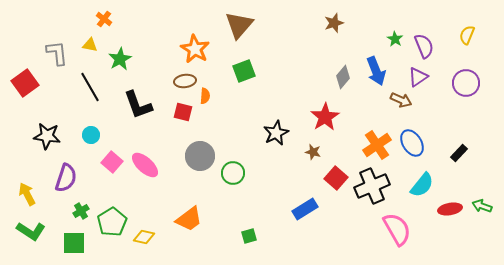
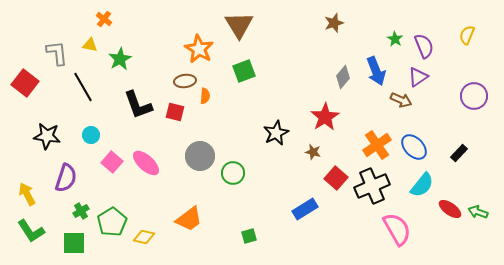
brown triangle at (239, 25): rotated 12 degrees counterclockwise
orange star at (195, 49): moved 4 px right
red square at (25, 83): rotated 16 degrees counterclockwise
purple circle at (466, 83): moved 8 px right, 13 px down
black line at (90, 87): moved 7 px left
red square at (183, 112): moved 8 px left
blue ellipse at (412, 143): moved 2 px right, 4 px down; rotated 12 degrees counterclockwise
pink ellipse at (145, 165): moved 1 px right, 2 px up
green arrow at (482, 206): moved 4 px left, 6 px down
red ellipse at (450, 209): rotated 45 degrees clockwise
green L-shape at (31, 231): rotated 24 degrees clockwise
